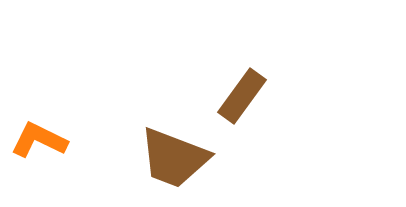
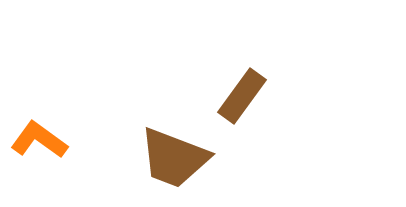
orange L-shape: rotated 10 degrees clockwise
